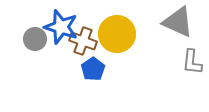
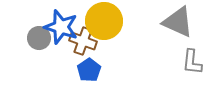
yellow circle: moved 13 px left, 13 px up
gray circle: moved 4 px right, 1 px up
blue pentagon: moved 4 px left, 1 px down
